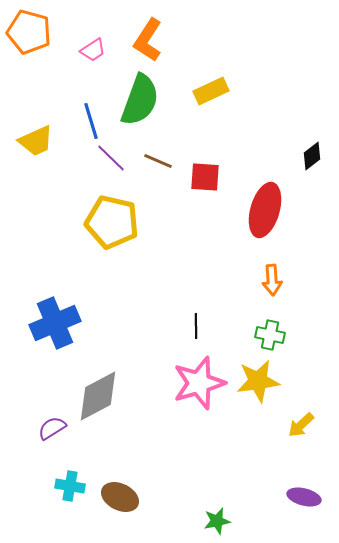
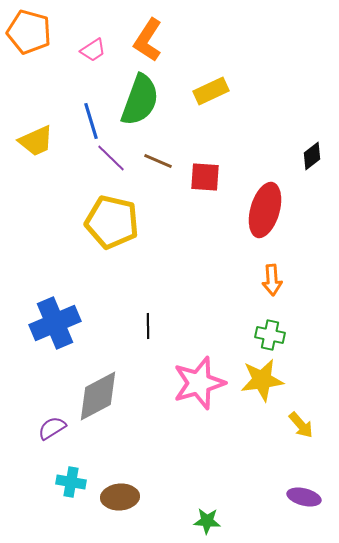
black line: moved 48 px left
yellow star: moved 4 px right, 1 px up
yellow arrow: rotated 88 degrees counterclockwise
cyan cross: moved 1 px right, 4 px up
brown ellipse: rotated 30 degrees counterclockwise
green star: moved 10 px left; rotated 16 degrees clockwise
